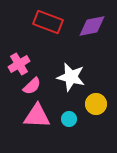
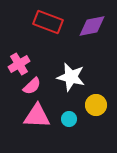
yellow circle: moved 1 px down
